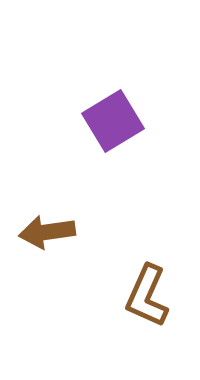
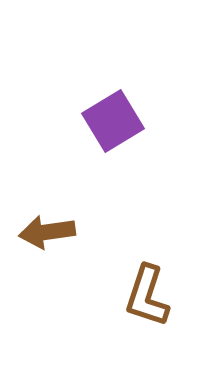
brown L-shape: rotated 6 degrees counterclockwise
